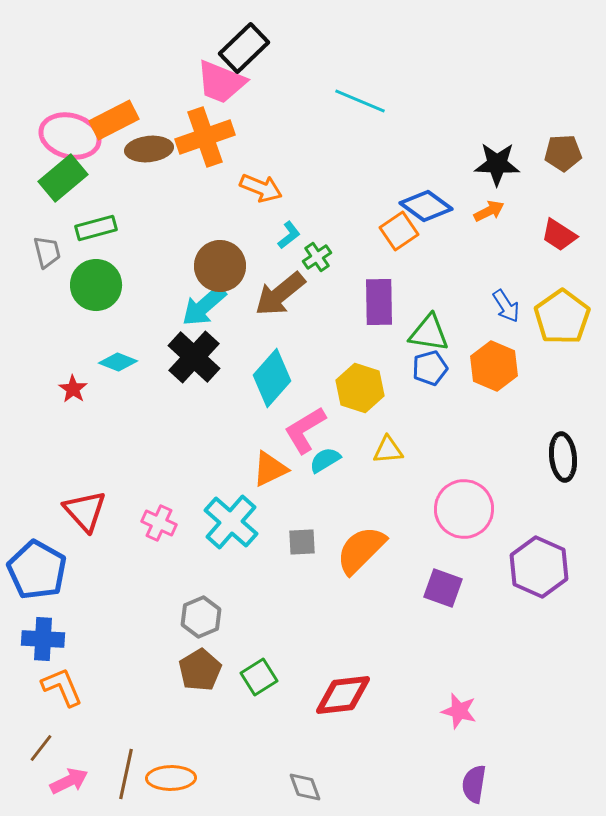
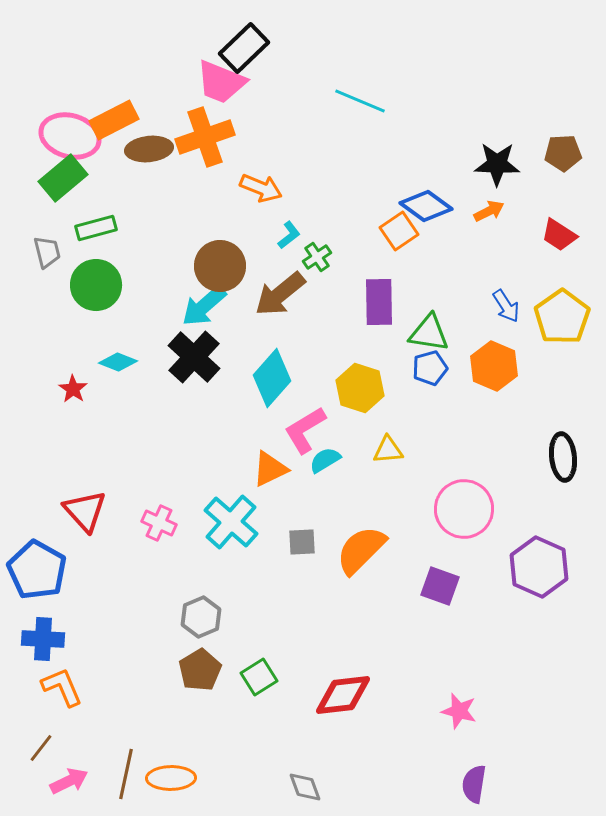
purple square at (443, 588): moved 3 px left, 2 px up
